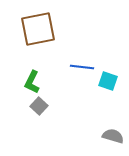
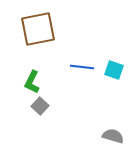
cyan square: moved 6 px right, 11 px up
gray square: moved 1 px right
